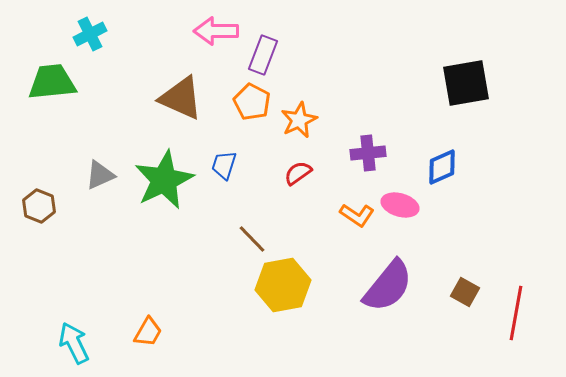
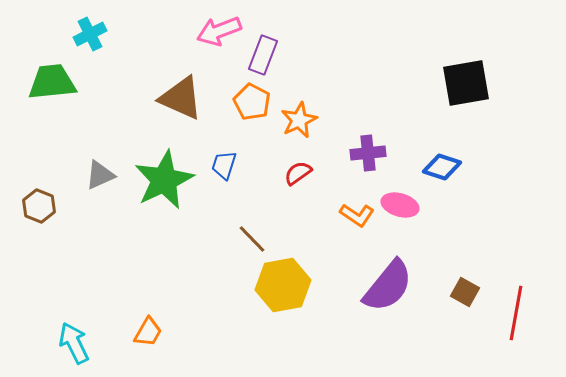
pink arrow: moved 3 px right; rotated 21 degrees counterclockwise
blue diamond: rotated 42 degrees clockwise
